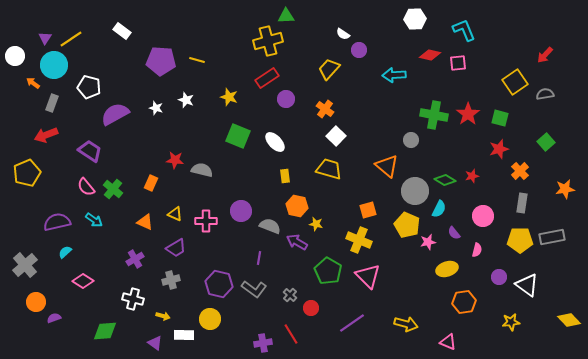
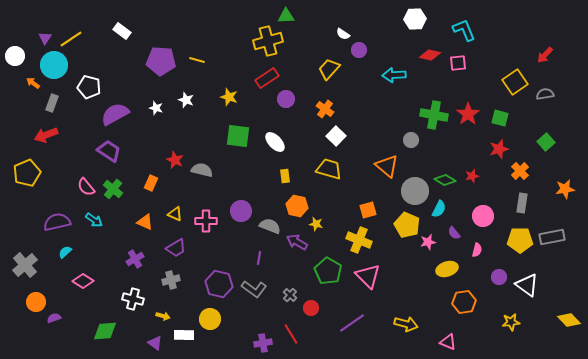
green square at (238, 136): rotated 15 degrees counterclockwise
purple trapezoid at (90, 151): moved 19 px right
red star at (175, 160): rotated 18 degrees clockwise
